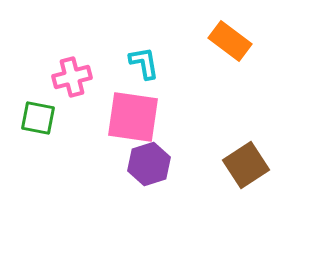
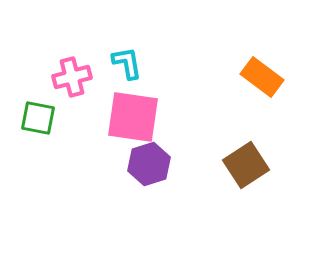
orange rectangle: moved 32 px right, 36 px down
cyan L-shape: moved 17 px left
